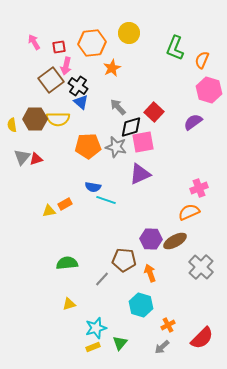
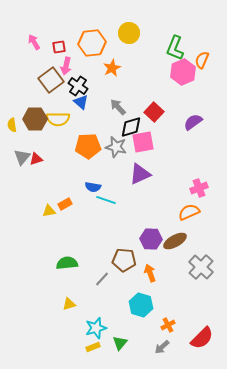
pink hexagon at (209, 90): moved 26 px left, 18 px up; rotated 20 degrees clockwise
